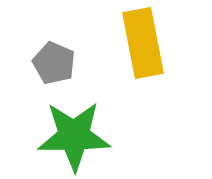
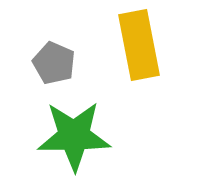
yellow rectangle: moved 4 px left, 2 px down
